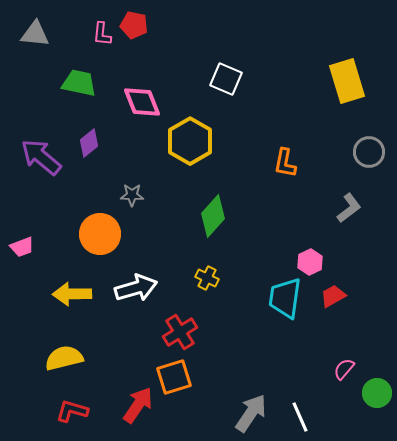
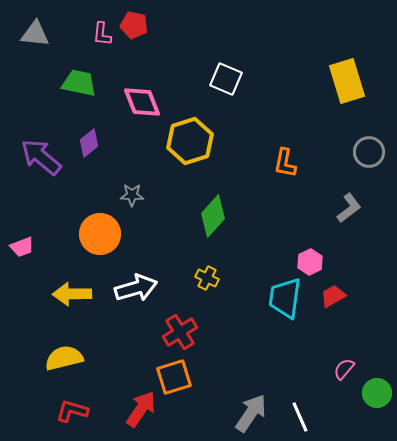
yellow hexagon: rotated 12 degrees clockwise
red arrow: moved 3 px right, 4 px down
